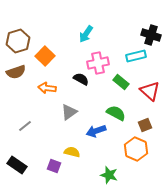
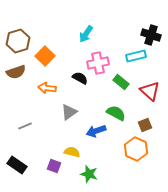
black semicircle: moved 1 px left, 1 px up
gray line: rotated 16 degrees clockwise
green star: moved 20 px left, 1 px up
